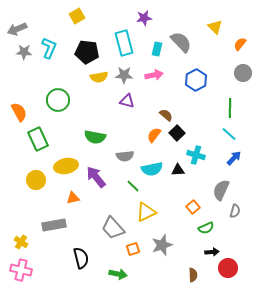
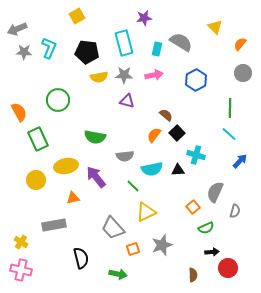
gray semicircle at (181, 42): rotated 15 degrees counterclockwise
blue arrow at (234, 158): moved 6 px right, 3 px down
gray semicircle at (221, 190): moved 6 px left, 2 px down
